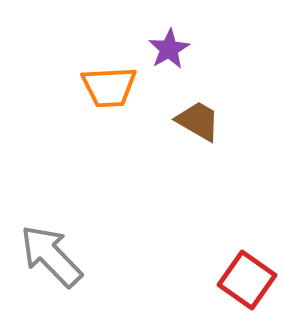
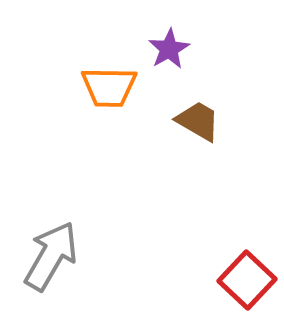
orange trapezoid: rotated 4 degrees clockwise
gray arrow: rotated 74 degrees clockwise
red square: rotated 8 degrees clockwise
